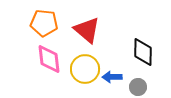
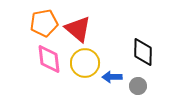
orange pentagon: rotated 16 degrees counterclockwise
red triangle: moved 9 px left, 1 px up
yellow circle: moved 6 px up
gray circle: moved 1 px up
